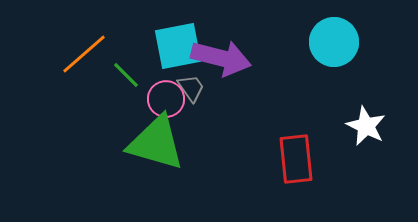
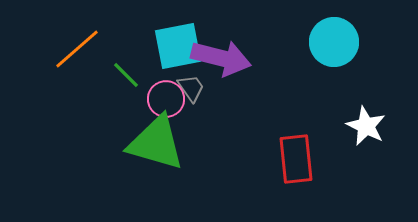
orange line: moved 7 px left, 5 px up
